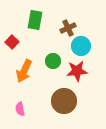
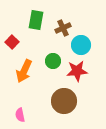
green rectangle: moved 1 px right
brown cross: moved 5 px left
cyan circle: moved 1 px up
pink semicircle: moved 6 px down
